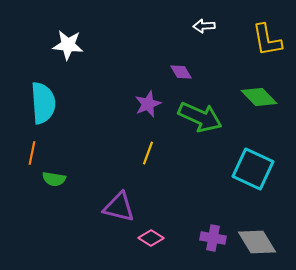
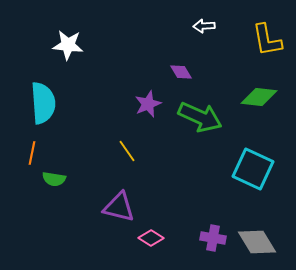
green diamond: rotated 39 degrees counterclockwise
yellow line: moved 21 px left, 2 px up; rotated 55 degrees counterclockwise
